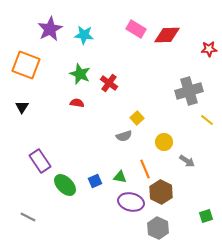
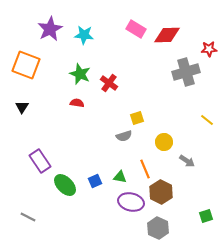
gray cross: moved 3 px left, 19 px up
yellow square: rotated 24 degrees clockwise
